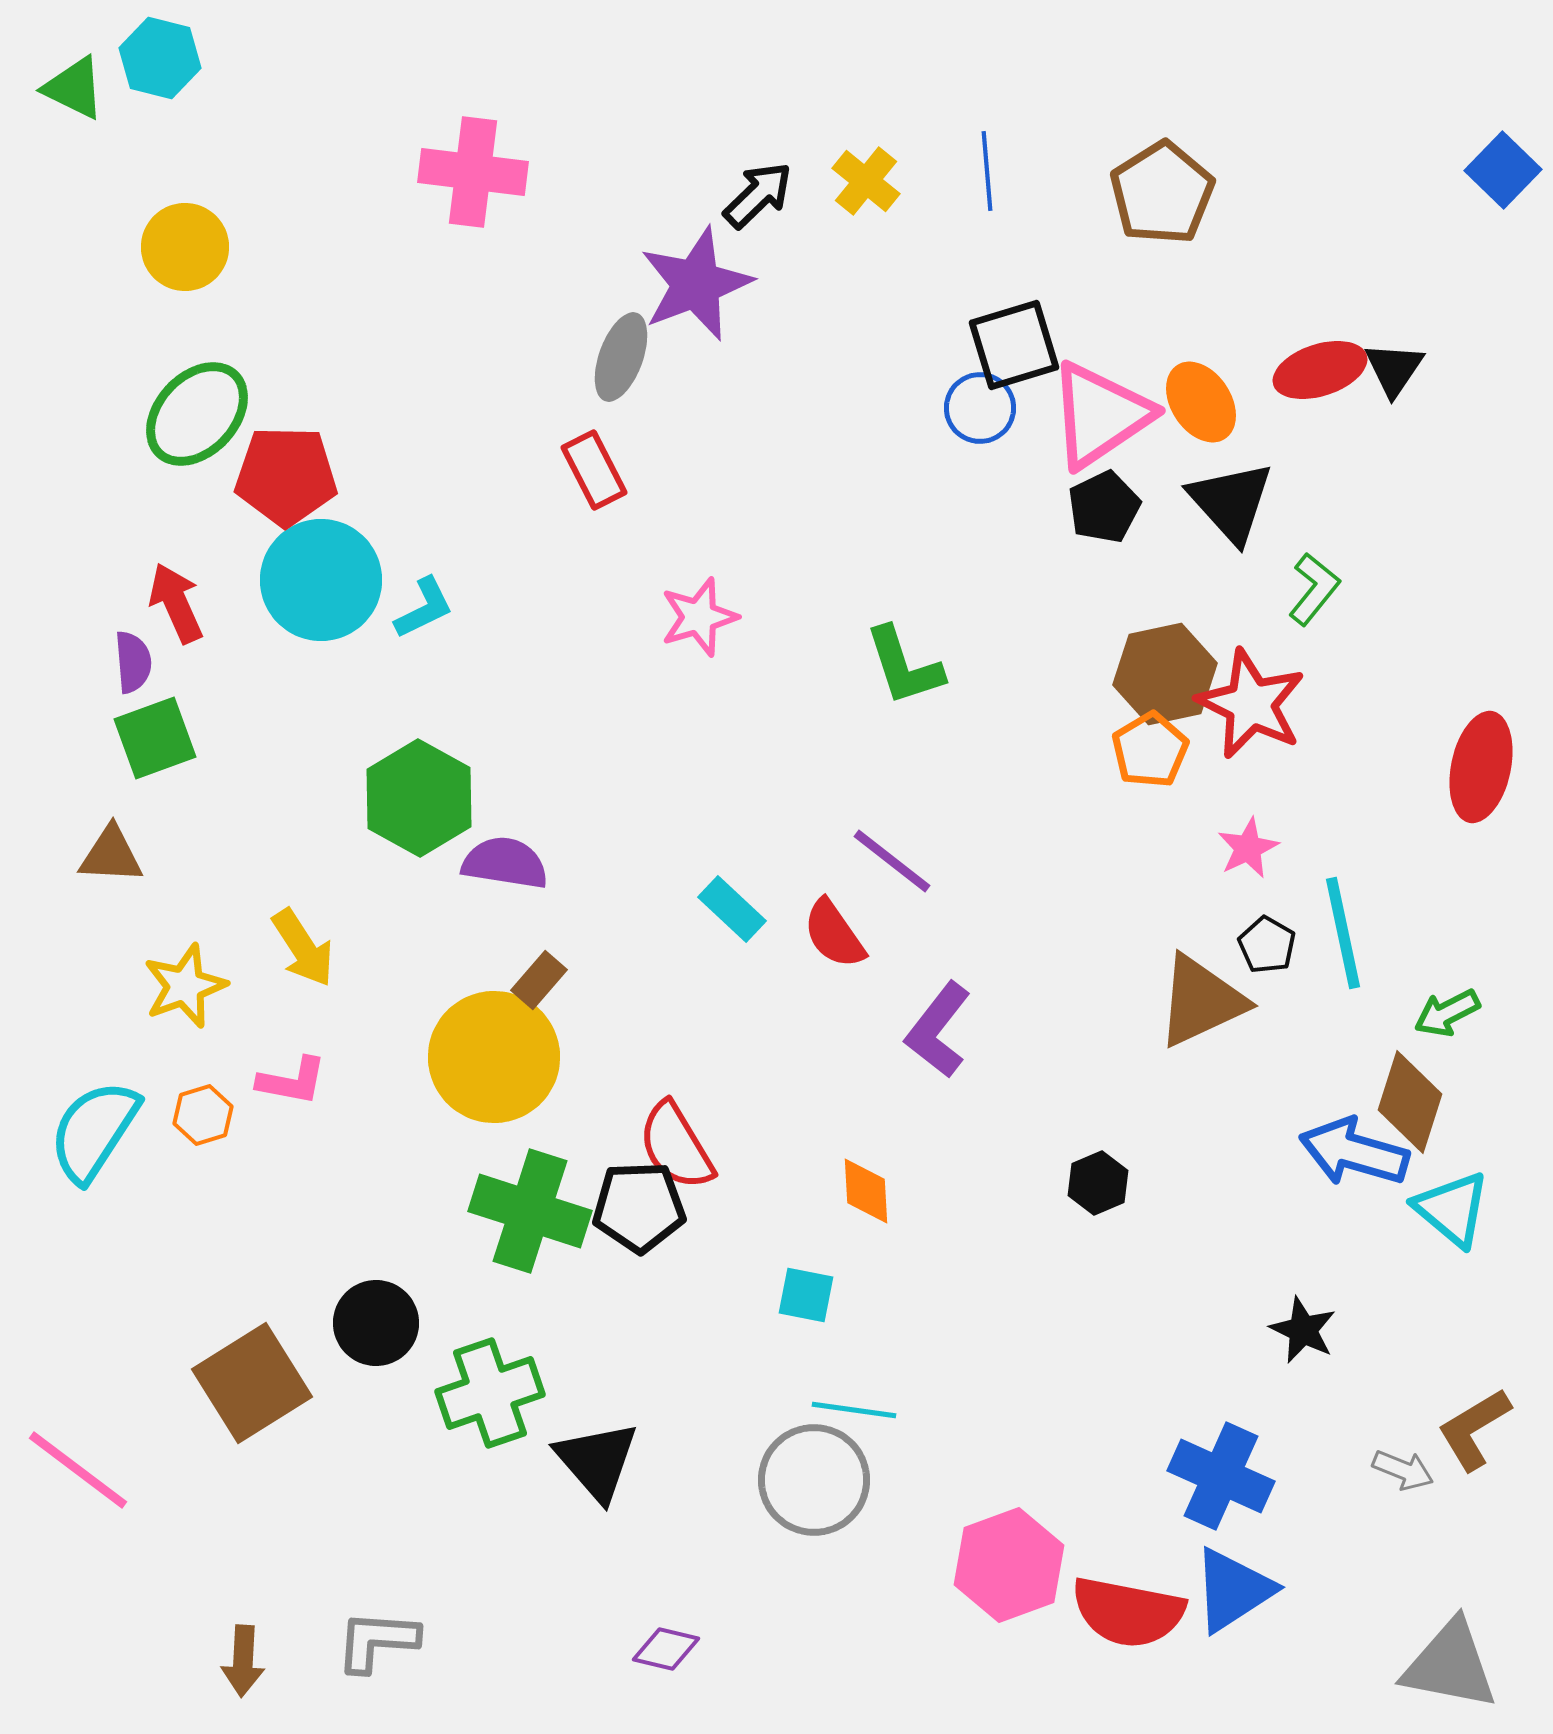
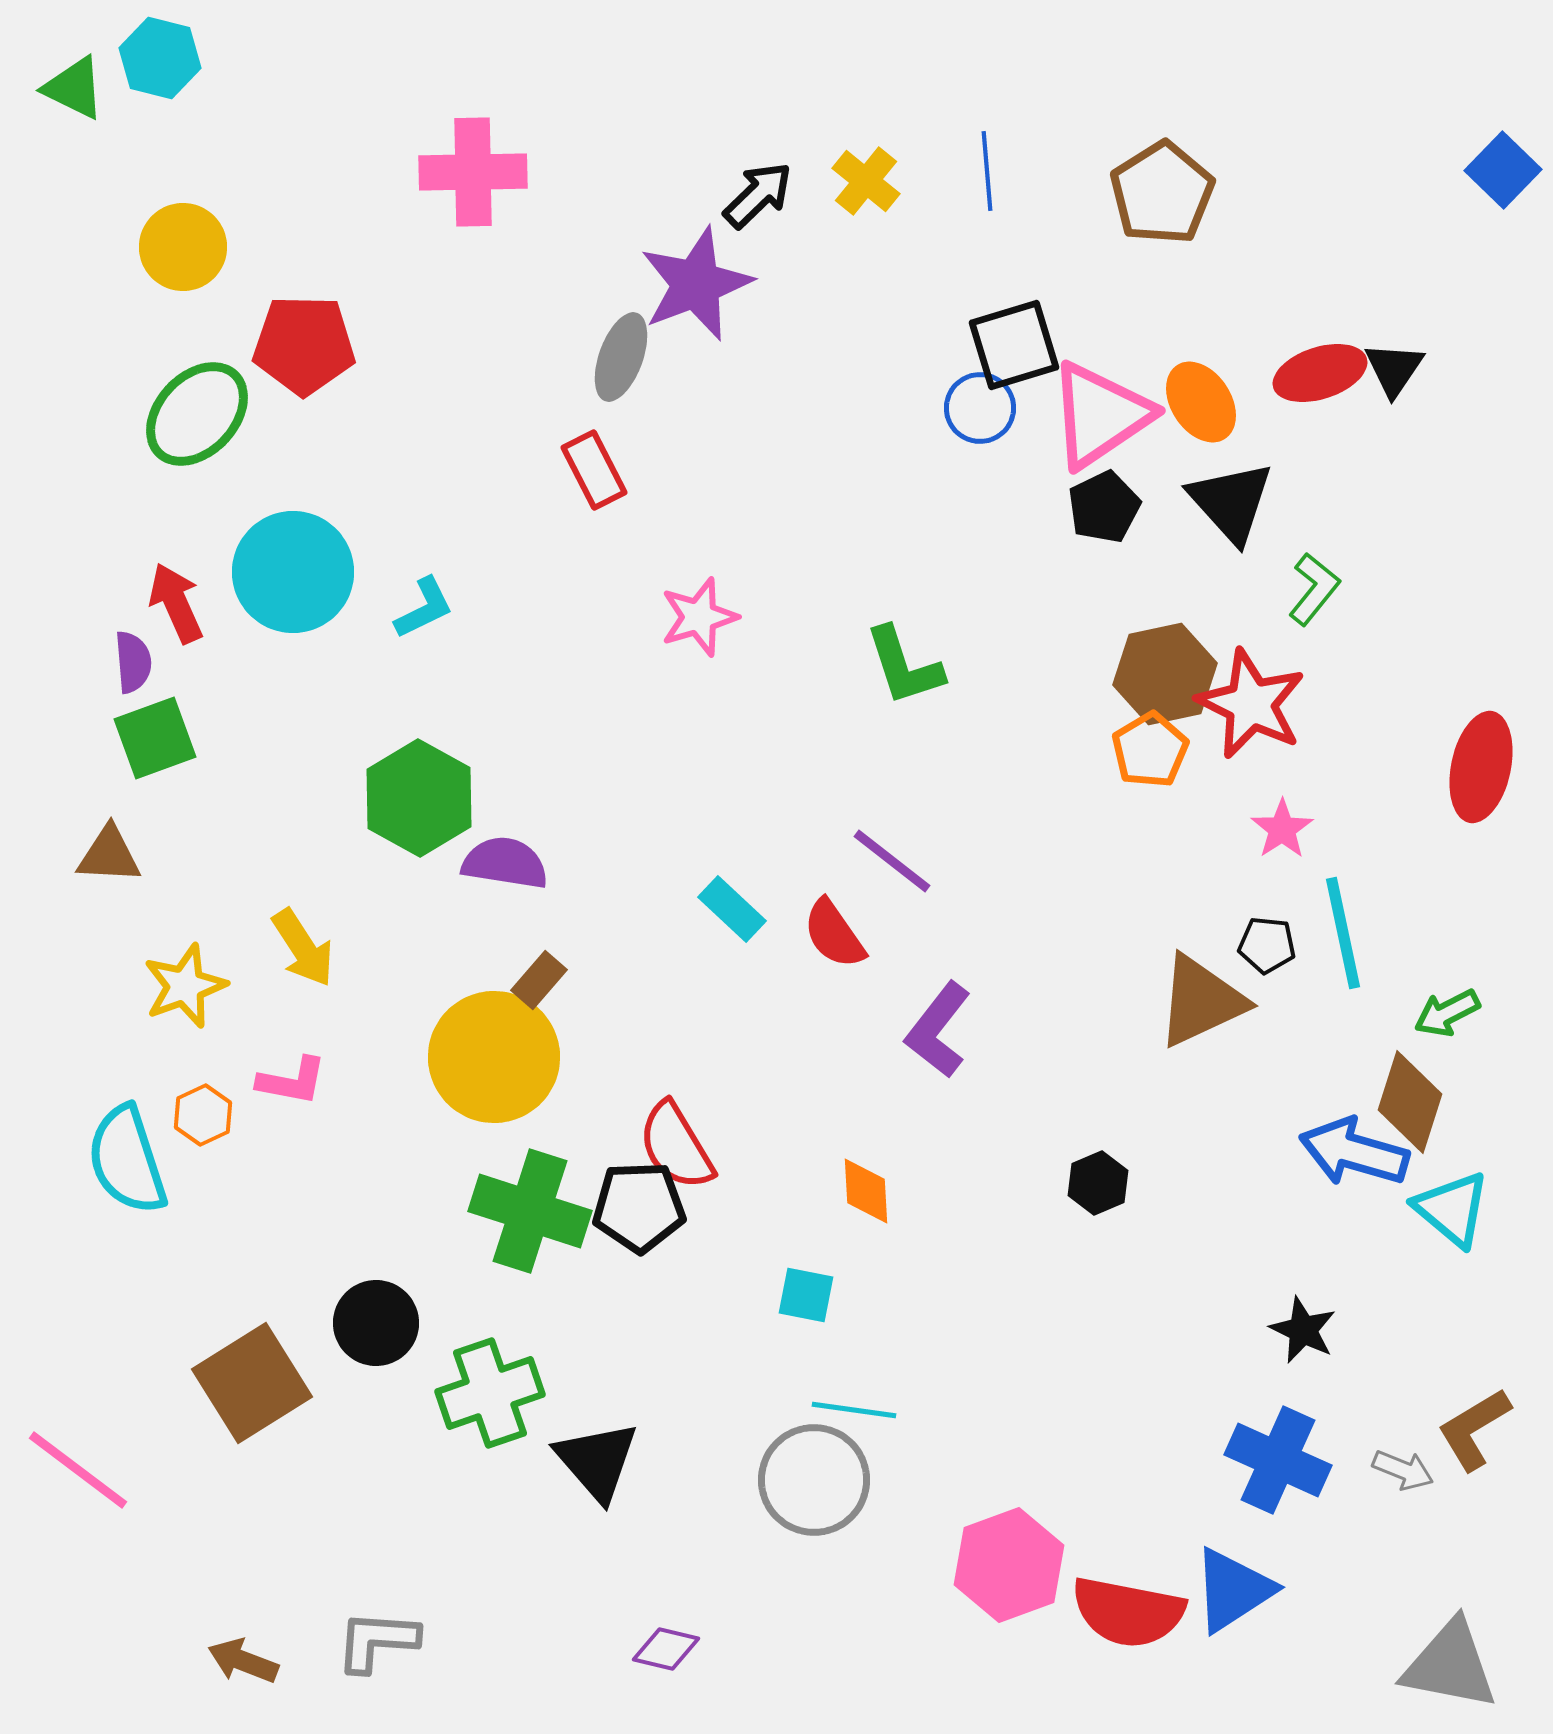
pink cross at (473, 172): rotated 8 degrees counterclockwise
yellow circle at (185, 247): moved 2 px left
red ellipse at (1320, 370): moved 3 px down
red pentagon at (286, 476): moved 18 px right, 131 px up
cyan circle at (321, 580): moved 28 px left, 8 px up
pink star at (1248, 848): moved 34 px right, 19 px up; rotated 8 degrees counterclockwise
brown triangle at (111, 855): moved 2 px left
black pentagon at (1267, 945): rotated 24 degrees counterclockwise
orange hexagon at (203, 1115): rotated 8 degrees counterclockwise
cyan semicircle at (94, 1131): moved 33 px right, 29 px down; rotated 51 degrees counterclockwise
blue cross at (1221, 1476): moved 57 px right, 16 px up
brown arrow at (243, 1661): rotated 108 degrees clockwise
